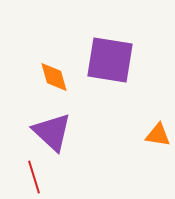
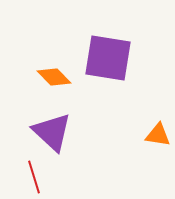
purple square: moved 2 px left, 2 px up
orange diamond: rotated 28 degrees counterclockwise
